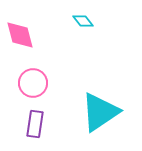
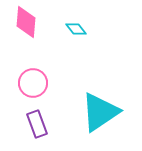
cyan diamond: moved 7 px left, 8 px down
pink diamond: moved 6 px right, 13 px up; rotated 20 degrees clockwise
purple rectangle: moved 2 px right; rotated 28 degrees counterclockwise
